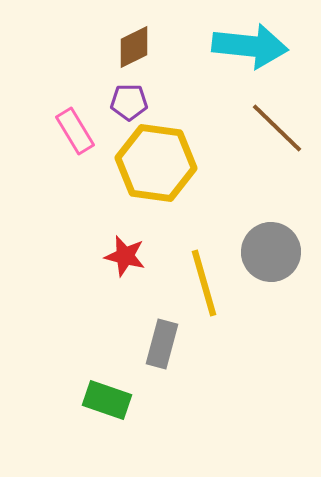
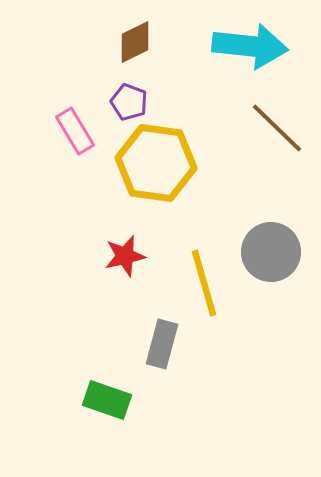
brown diamond: moved 1 px right, 5 px up
purple pentagon: rotated 21 degrees clockwise
red star: rotated 27 degrees counterclockwise
